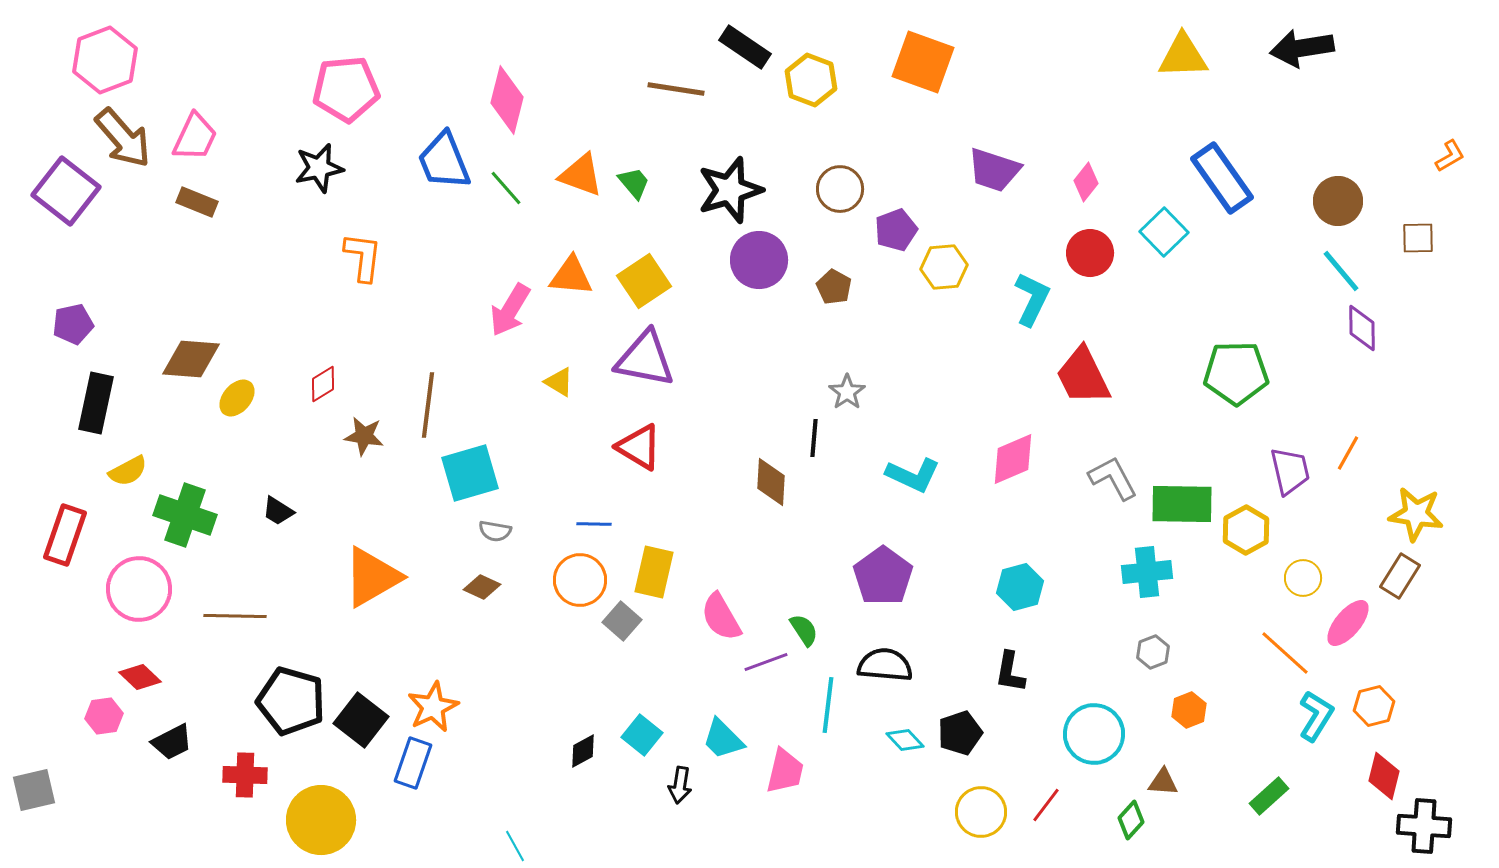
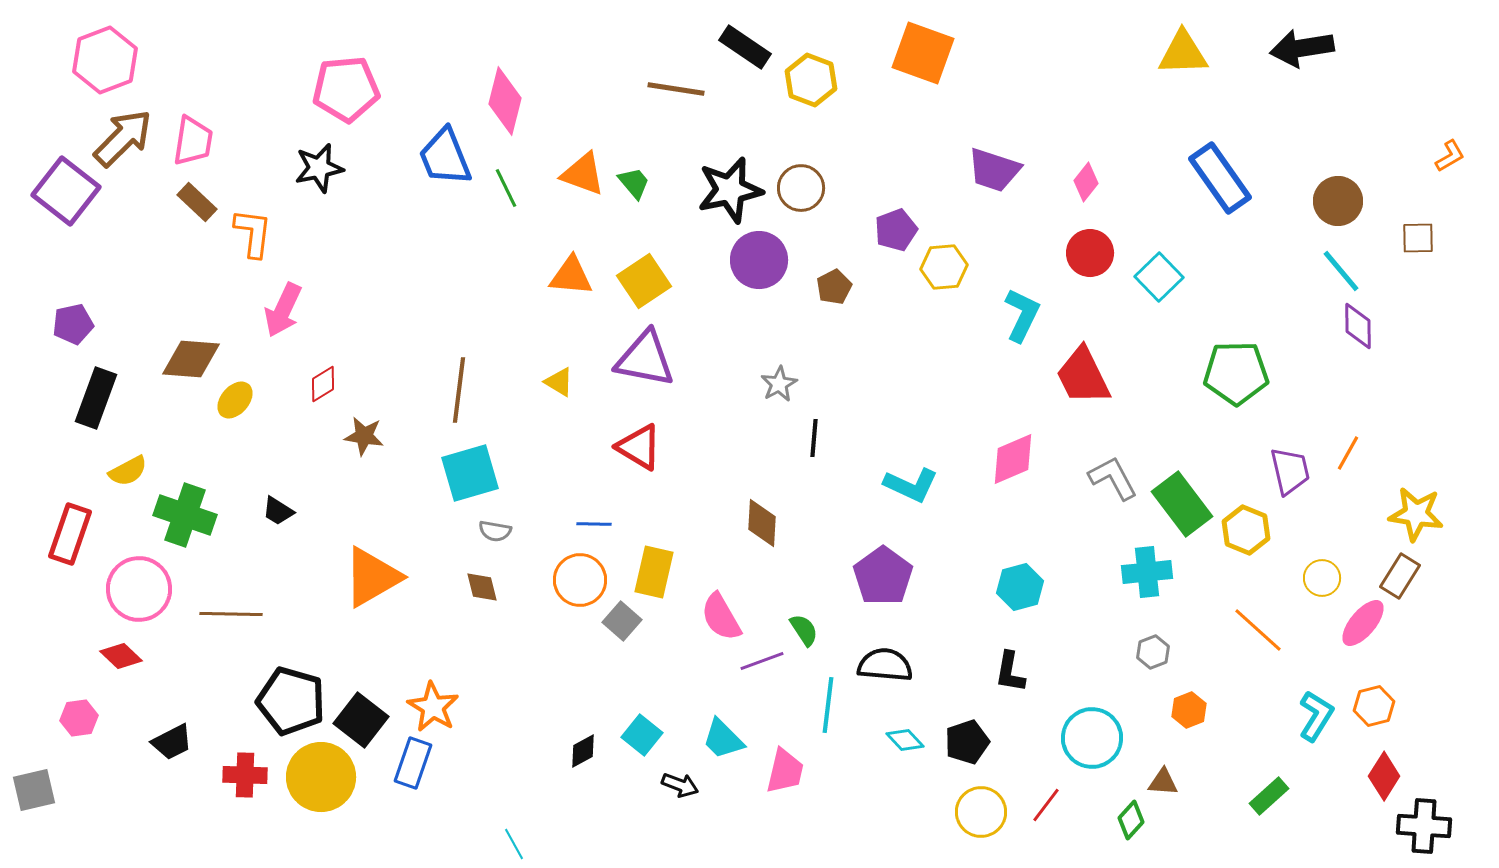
yellow triangle at (1183, 56): moved 3 px up
orange square at (923, 62): moved 9 px up
pink diamond at (507, 100): moved 2 px left, 1 px down
pink trapezoid at (195, 137): moved 2 px left, 4 px down; rotated 16 degrees counterclockwise
brown arrow at (123, 138): rotated 94 degrees counterclockwise
blue trapezoid at (444, 161): moved 1 px right, 4 px up
orange triangle at (581, 175): moved 2 px right, 1 px up
blue rectangle at (1222, 178): moved 2 px left
green line at (506, 188): rotated 15 degrees clockwise
brown circle at (840, 189): moved 39 px left, 1 px up
black star at (730, 190): rotated 4 degrees clockwise
brown rectangle at (197, 202): rotated 21 degrees clockwise
cyan square at (1164, 232): moved 5 px left, 45 px down
orange L-shape at (363, 257): moved 110 px left, 24 px up
brown pentagon at (834, 287): rotated 16 degrees clockwise
cyan L-shape at (1032, 299): moved 10 px left, 16 px down
pink arrow at (510, 310): moved 227 px left; rotated 6 degrees counterclockwise
purple diamond at (1362, 328): moved 4 px left, 2 px up
gray star at (847, 392): moved 68 px left, 8 px up; rotated 6 degrees clockwise
yellow ellipse at (237, 398): moved 2 px left, 2 px down
black rectangle at (96, 403): moved 5 px up; rotated 8 degrees clockwise
brown line at (428, 405): moved 31 px right, 15 px up
cyan L-shape at (913, 475): moved 2 px left, 10 px down
brown diamond at (771, 482): moved 9 px left, 41 px down
green rectangle at (1182, 504): rotated 52 degrees clockwise
yellow hexagon at (1246, 530): rotated 9 degrees counterclockwise
red rectangle at (65, 535): moved 5 px right, 1 px up
yellow circle at (1303, 578): moved 19 px right
brown diamond at (482, 587): rotated 51 degrees clockwise
brown line at (235, 616): moved 4 px left, 2 px up
pink ellipse at (1348, 623): moved 15 px right
orange line at (1285, 653): moved 27 px left, 23 px up
purple line at (766, 662): moved 4 px left, 1 px up
red diamond at (140, 677): moved 19 px left, 21 px up
orange star at (433, 707): rotated 15 degrees counterclockwise
pink hexagon at (104, 716): moved 25 px left, 2 px down
black pentagon at (960, 733): moved 7 px right, 9 px down
cyan circle at (1094, 734): moved 2 px left, 4 px down
red diamond at (1384, 776): rotated 18 degrees clockwise
black arrow at (680, 785): rotated 78 degrees counterclockwise
yellow circle at (321, 820): moved 43 px up
cyan line at (515, 846): moved 1 px left, 2 px up
